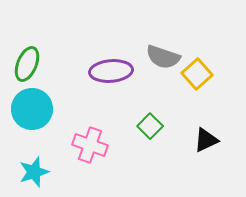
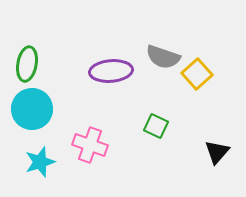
green ellipse: rotated 12 degrees counterclockwise
green square: moved 6 px right; rotated 20 degrees counterclockwise
black triangle: moved 11 px right, 12 px down; rotated 24 degrees counterclockwise
cyan star: moved 6 px right, 10 px up
